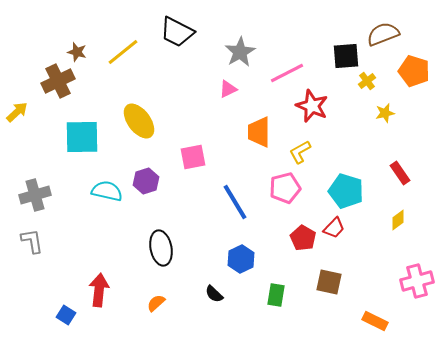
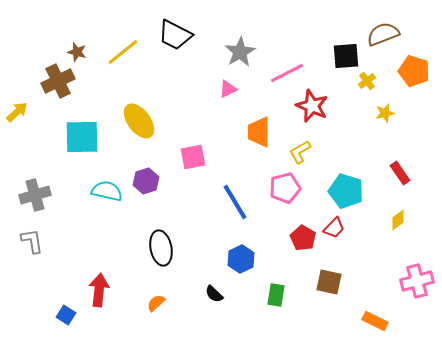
black trapezoid: moved 2 px left, 3 px down
